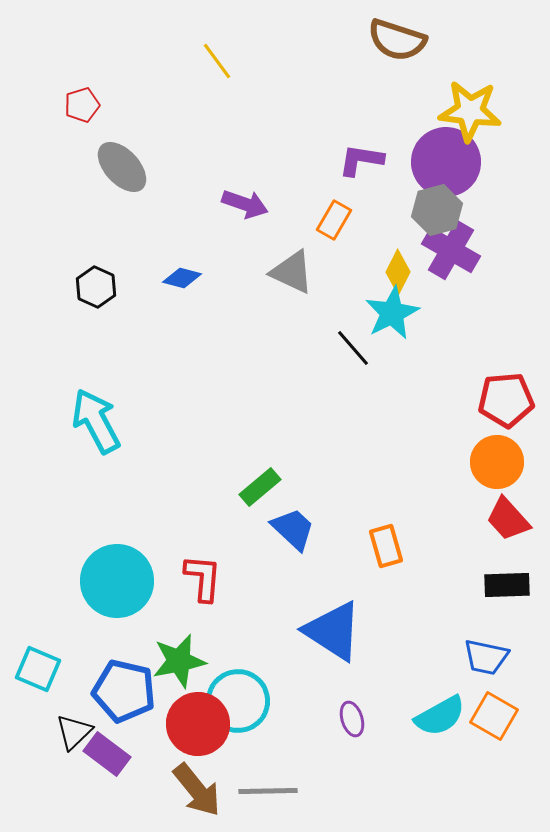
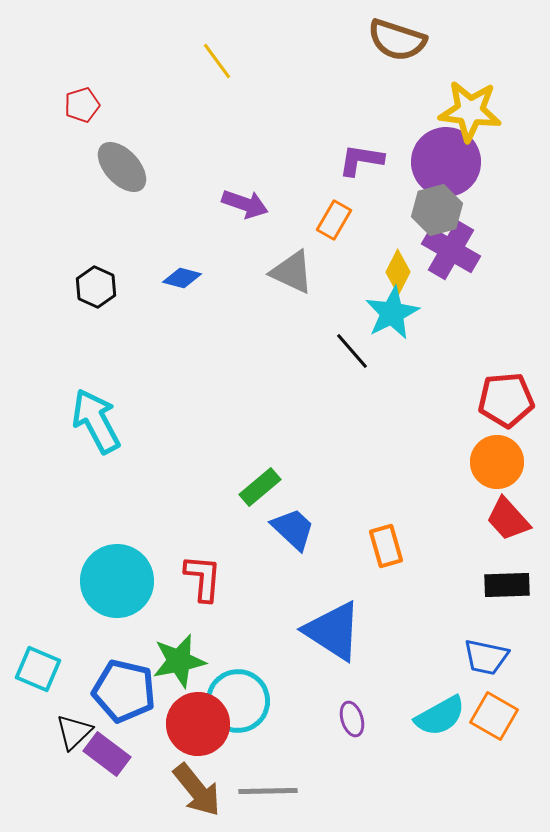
black line at (353, 348): moved 1 px left, 3 px down
